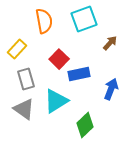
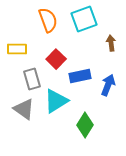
orange semicircle: moved 4 px right, 1 px up; rotated 10 degrees counterclockwise
brown arrow: moved 1 px right; rotated 49 degrees counterclockwise
yellow rectangle: rotated 48 degrees clockwise
red square: moved 3 px left
blue rectangle: moved 1 px right, 2 px down
gray rectangle: moved 6 px right
blue arrow: moved 3 px left, 4 px up
green diamond: rotated 15 degrees counterclockwise
